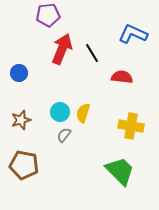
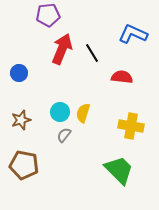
green trapezoid: moved 1 px left, 1 px up
